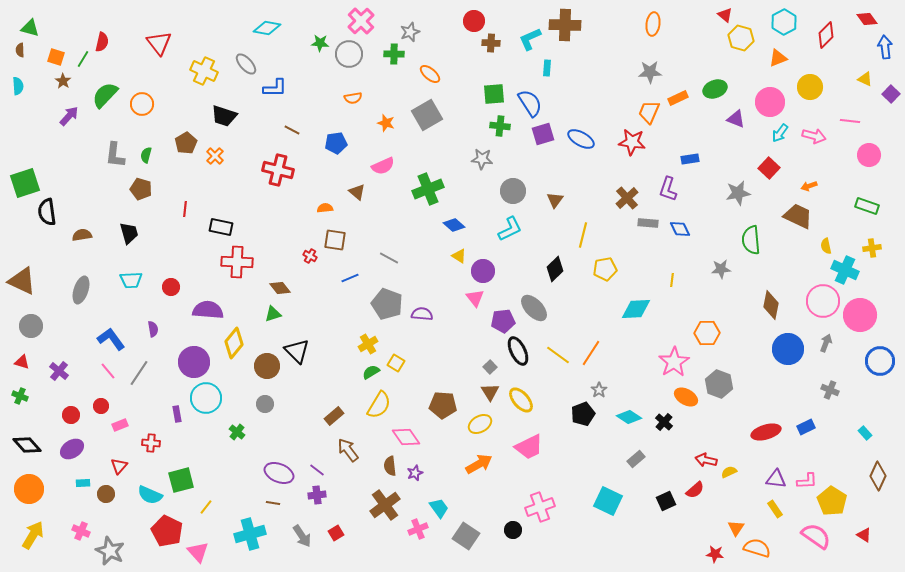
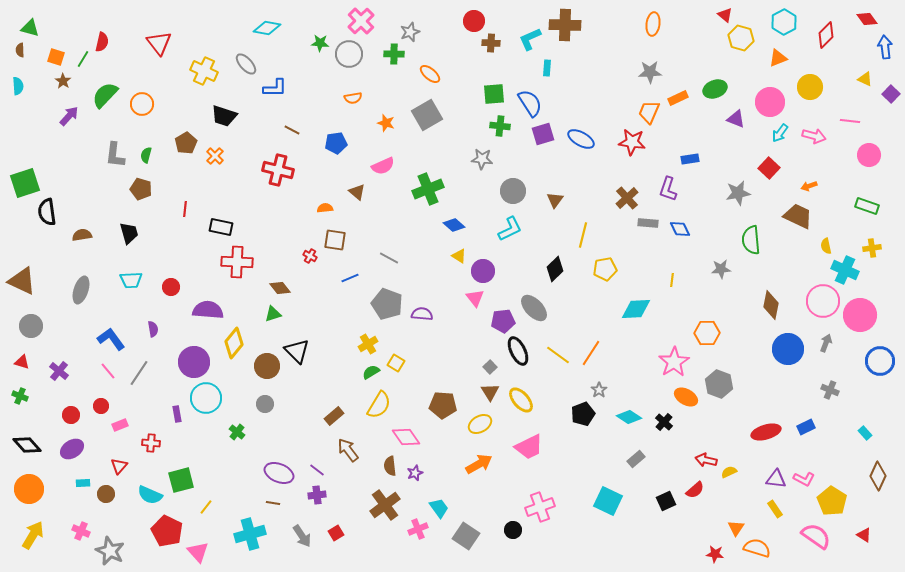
pink L-shape at (807, 481): moved 3 px left, 2 px up; rotated 30 degrees clockwise
